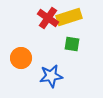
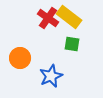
yellow rectangle: rotated 55 degrees clockwise
orange circle: moved 1 px left
blue star: rotated 15 degrees counterclockwise
